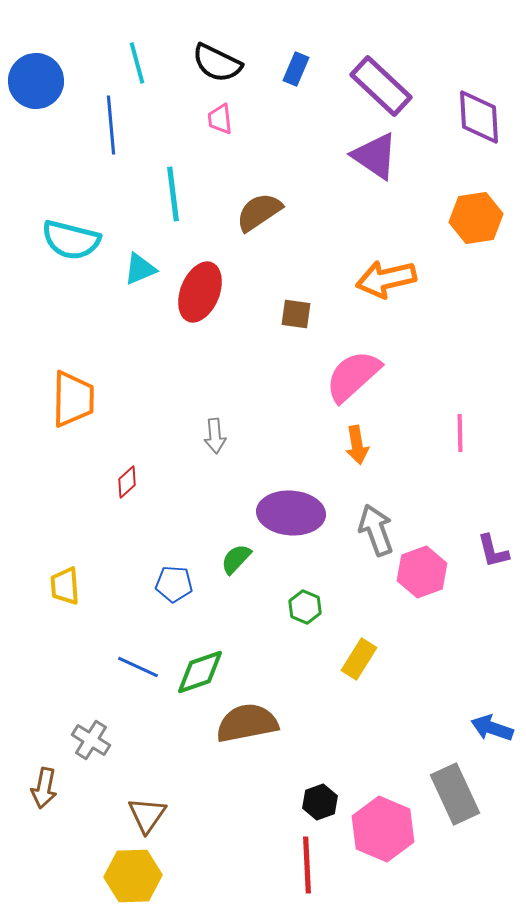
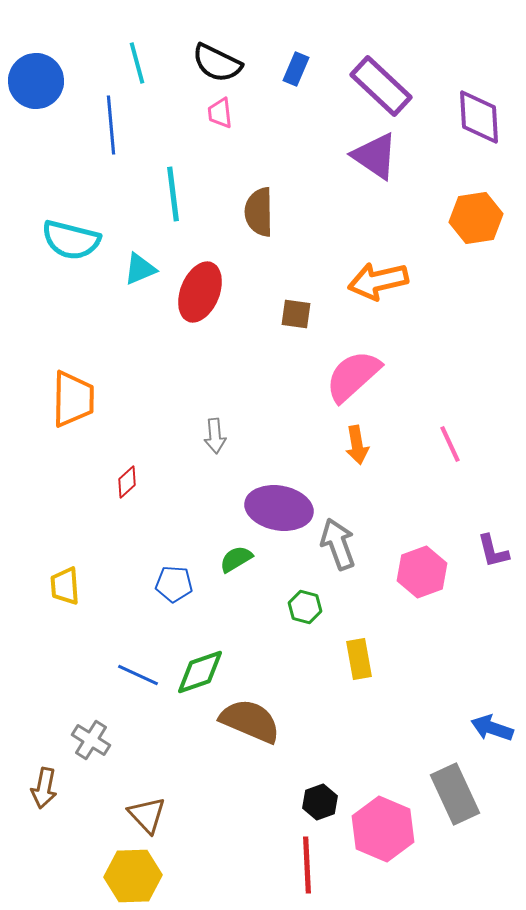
pink trapezoid at (220, 119): moved 6 px up
brown semicircle at (259, 212): rotated 57 degrees counterclockwise
orange arrow at (386, 279): moved 8 px left, 2 px down
pink line at (460, 433): moved 10 px left, 11 px down; rotated 24 degrees counterclockwise
purple ellipse at (291, 513): moved 12 px left, 5 px up; rotated 6 degrees clockwise
gray arrow at (376, 530): moved 38 px left, 14 px down
green semicircle at (236, 559): rotated 16 degrees clockwise
green hexagon at (305, 607): rotated 8 degrees counterclockwise
yellow rectangle at (359, 659): rotated 42 degrees counterclockwise
blue line at (138, 667): moved 8 px down
brown semicircle at (247, 723): moved 3 px right, 2 px up; rotated 34 degrees clockwise
brown triangle at (147, 815): rotated 18 degrees counterclockwise
